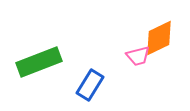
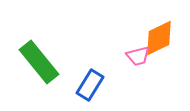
green rectangle: rotated 72 degrees clockwise
